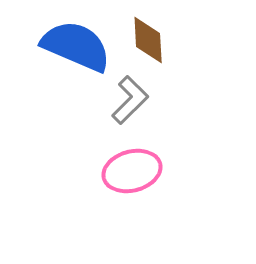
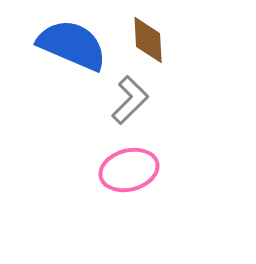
blue semicircle: moved 4 px left, 1 px up
pink ellipse: moved 3 px left, 1 px up
